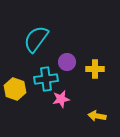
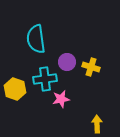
cyan semicircle: rotated 44 degrees counterclockwise
yellow cross: moved 4 px left, 2 px up; rotated 18 degrees clockwise
cyan cross: moved 1 px left
yellow arrow: moved 8 px down; rotated 78 degrees clockwise
